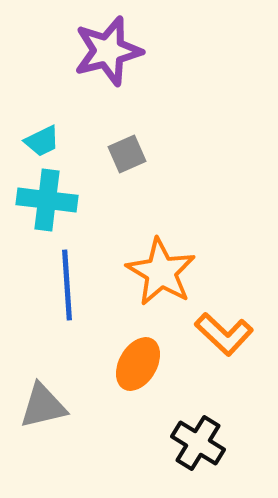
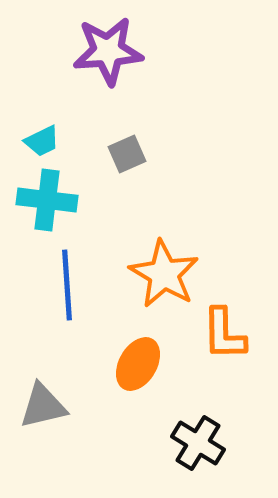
purple star: rotated 10 degrees clockwise
orange star: moved 3 px right, 2 px down
orange L-shape: rotated 46 degrees clockwise
